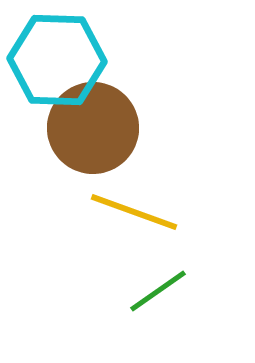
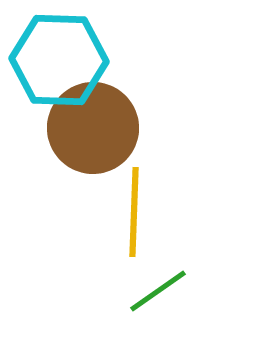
cyan hexagon: moved 2 px right
yellow line: rotated 72 degrees clockwise
